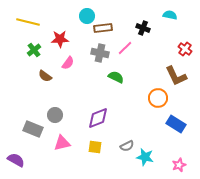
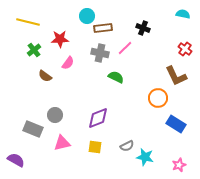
cyan semicircle: moved 13 px right, 1 px up
